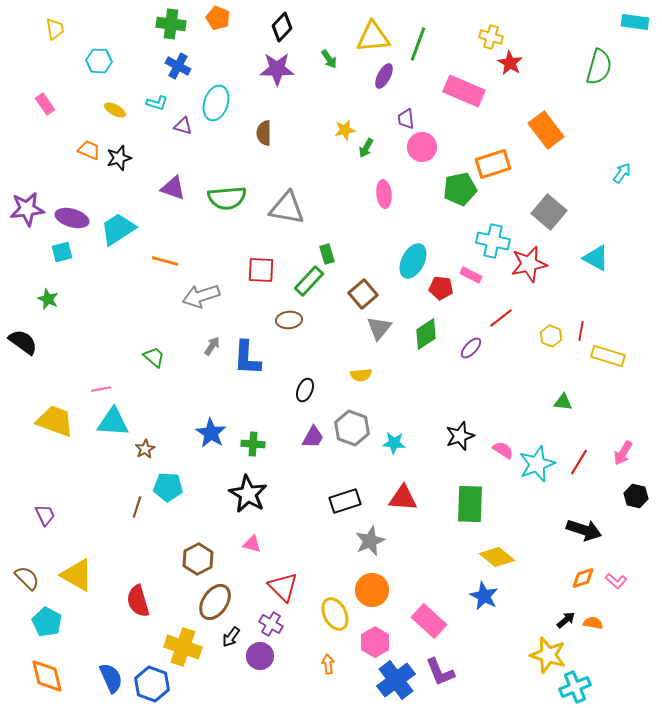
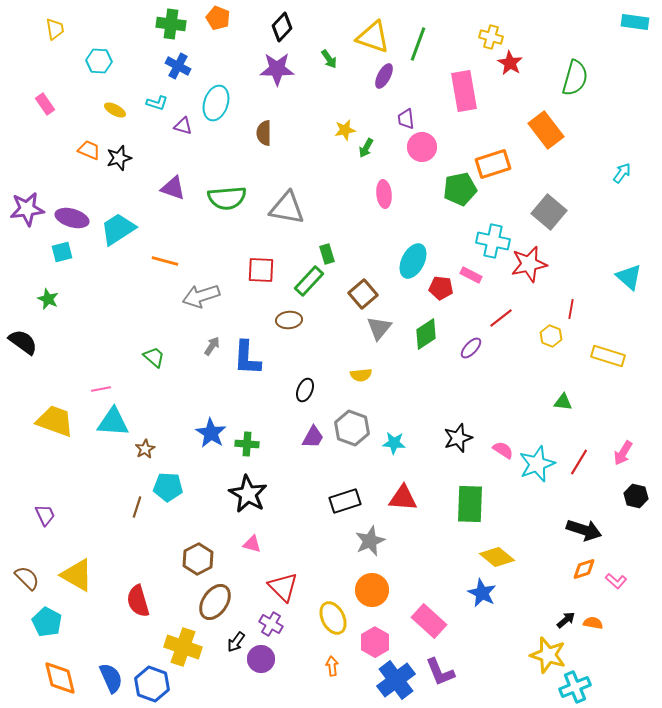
yellow triangle at (373, 37): rotated 24 degrees clockwise
green semicircle at (599, 67): moved 24 px left, 11 px down
pink rectangle at (464, 91): rotated 57 degrees clockwise
cyan triangle at (596, 258): moved 33 px right, 19 px down; rotated 12 degrees clockwise
red line at (581, 331): moved 10 px left, 22 px up
black star at (460, 436): moved 2 px left, 2 px down
green cross at (253, 444): moved 6 px left
orange diamond at (583, 578): moved 1 px right, 9 px up
blue star at (484, 596): moved 2 px left, 3 px up
yellow ellipse at (335, 614): moved 2 px left, 4 px down
black arrow at (231, 637): moved 5 px right, 5 px down
purple circle at (260, 656): moved 1 px right, 3 px down
orange arrow at (328, 664): moved 4 px right, 2 px down
orange diamond at (47, 676): moved 13 px right, 2 px down
